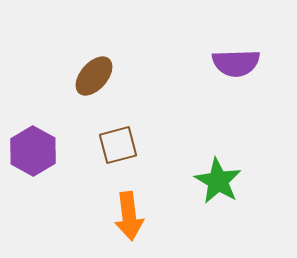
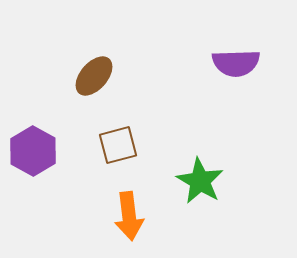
green star: moved 18 px left
